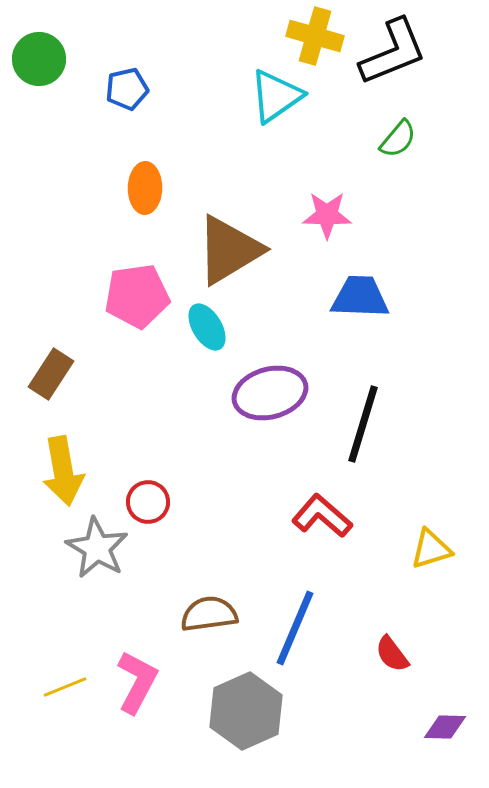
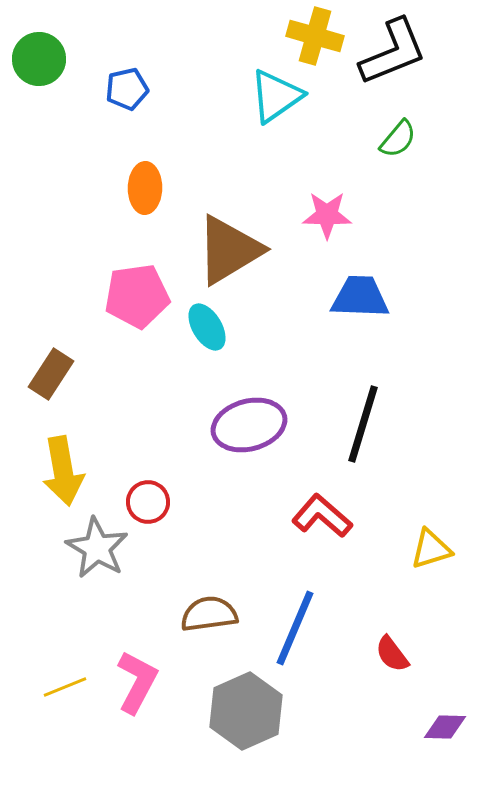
purple ellipse: moved 21 px left, 32 px down
